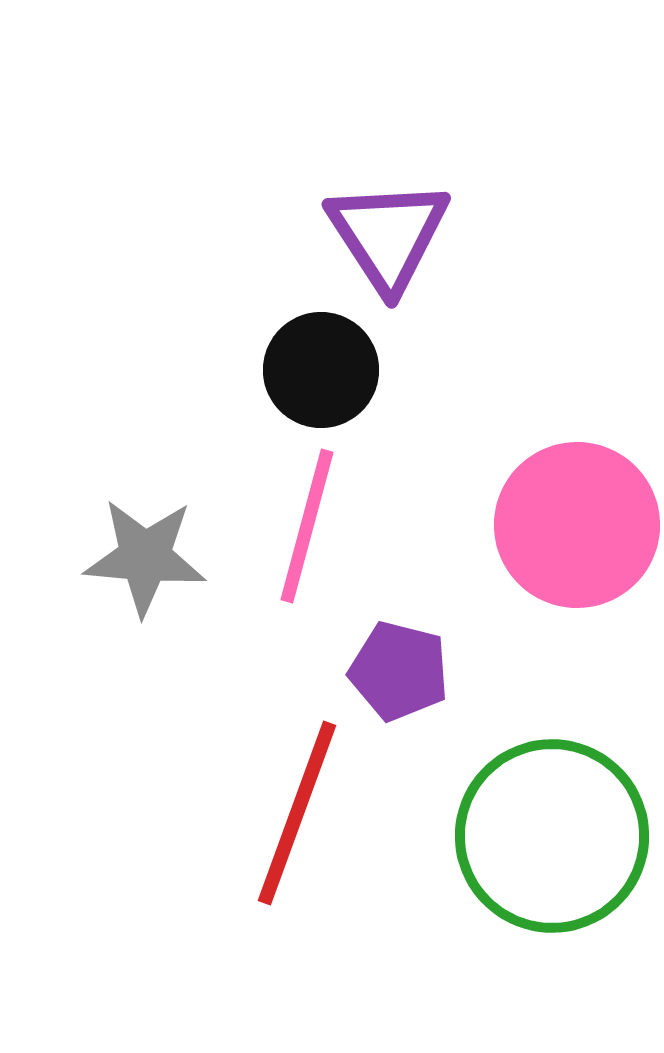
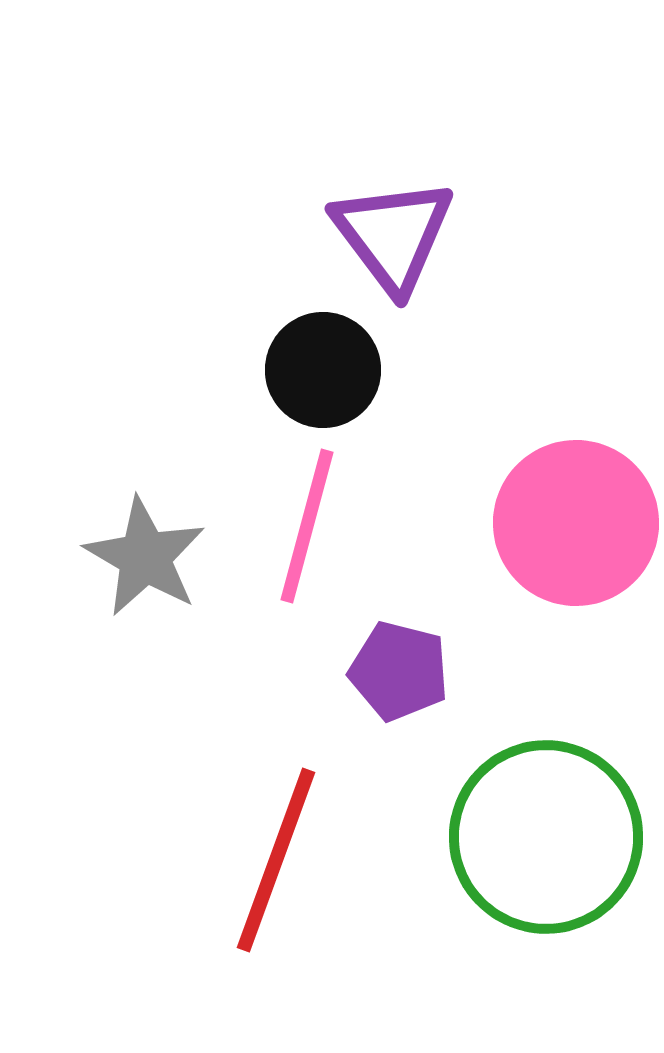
purple triangle: moved 5 px right; rotated 4 degrees counterclockwise
black circle: moved 2 px right
pink circle: moved 1 px left, 2 px up
gray star: rotated 25 degrees clockwise
red line: moved 21 px left, 47 px down
green circle: moved 6 px left, 1 px down
